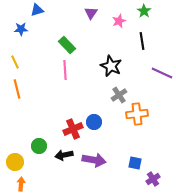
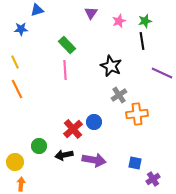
green star: moved 1 px right, 10 px down; rotated 24 degrees clockwise
orange line: rotated 12 degrees counterclockwise
red cross: rotated 18 degrees counterclockwise
